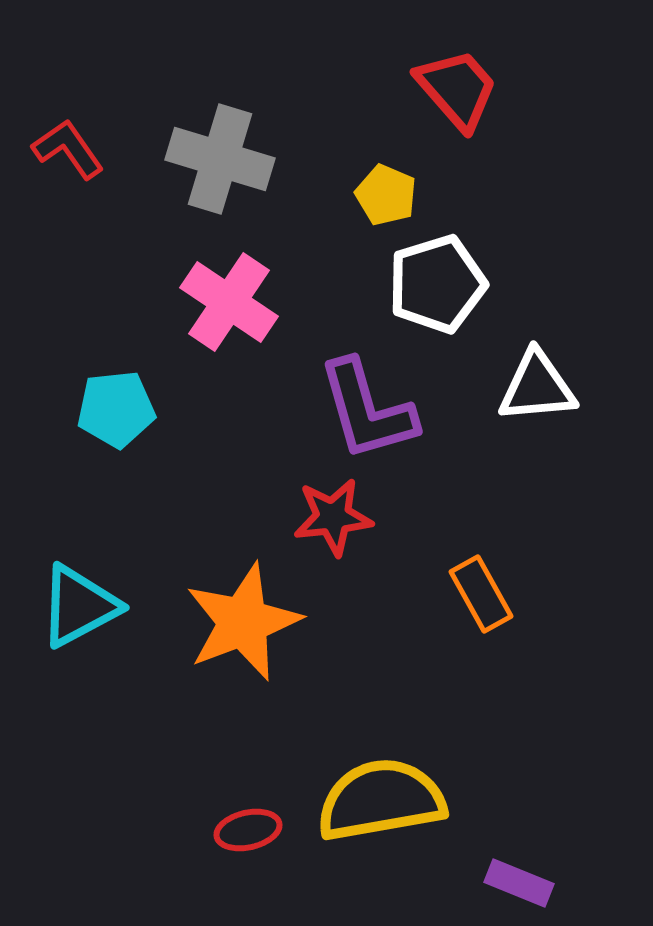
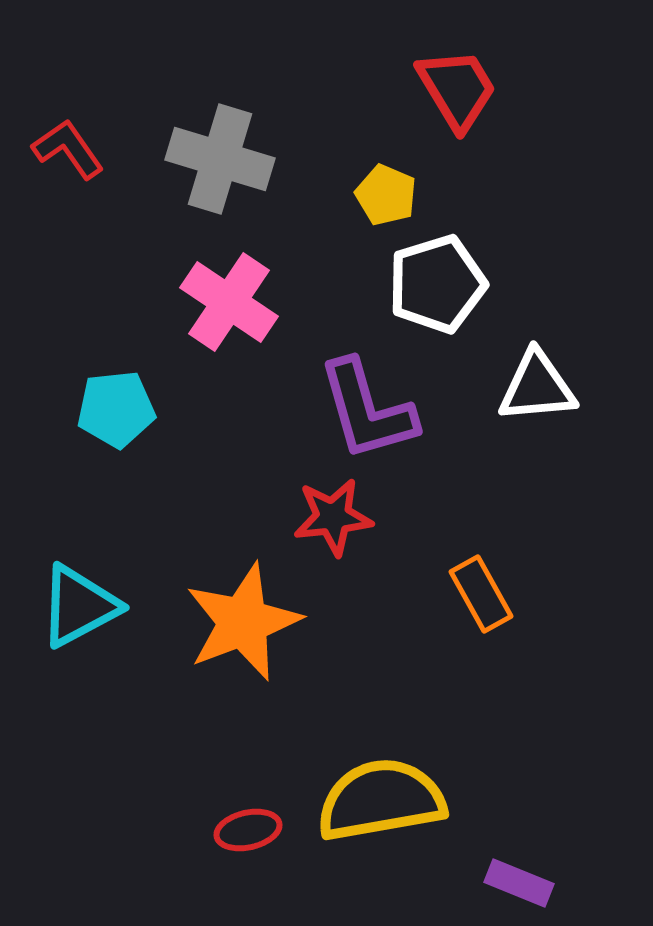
red trapezoid: rotated 10 degrees clockwise
